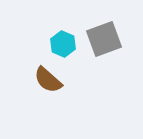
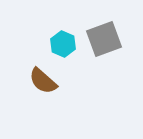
brown semicircle: moved 5 px left, 1 px down
